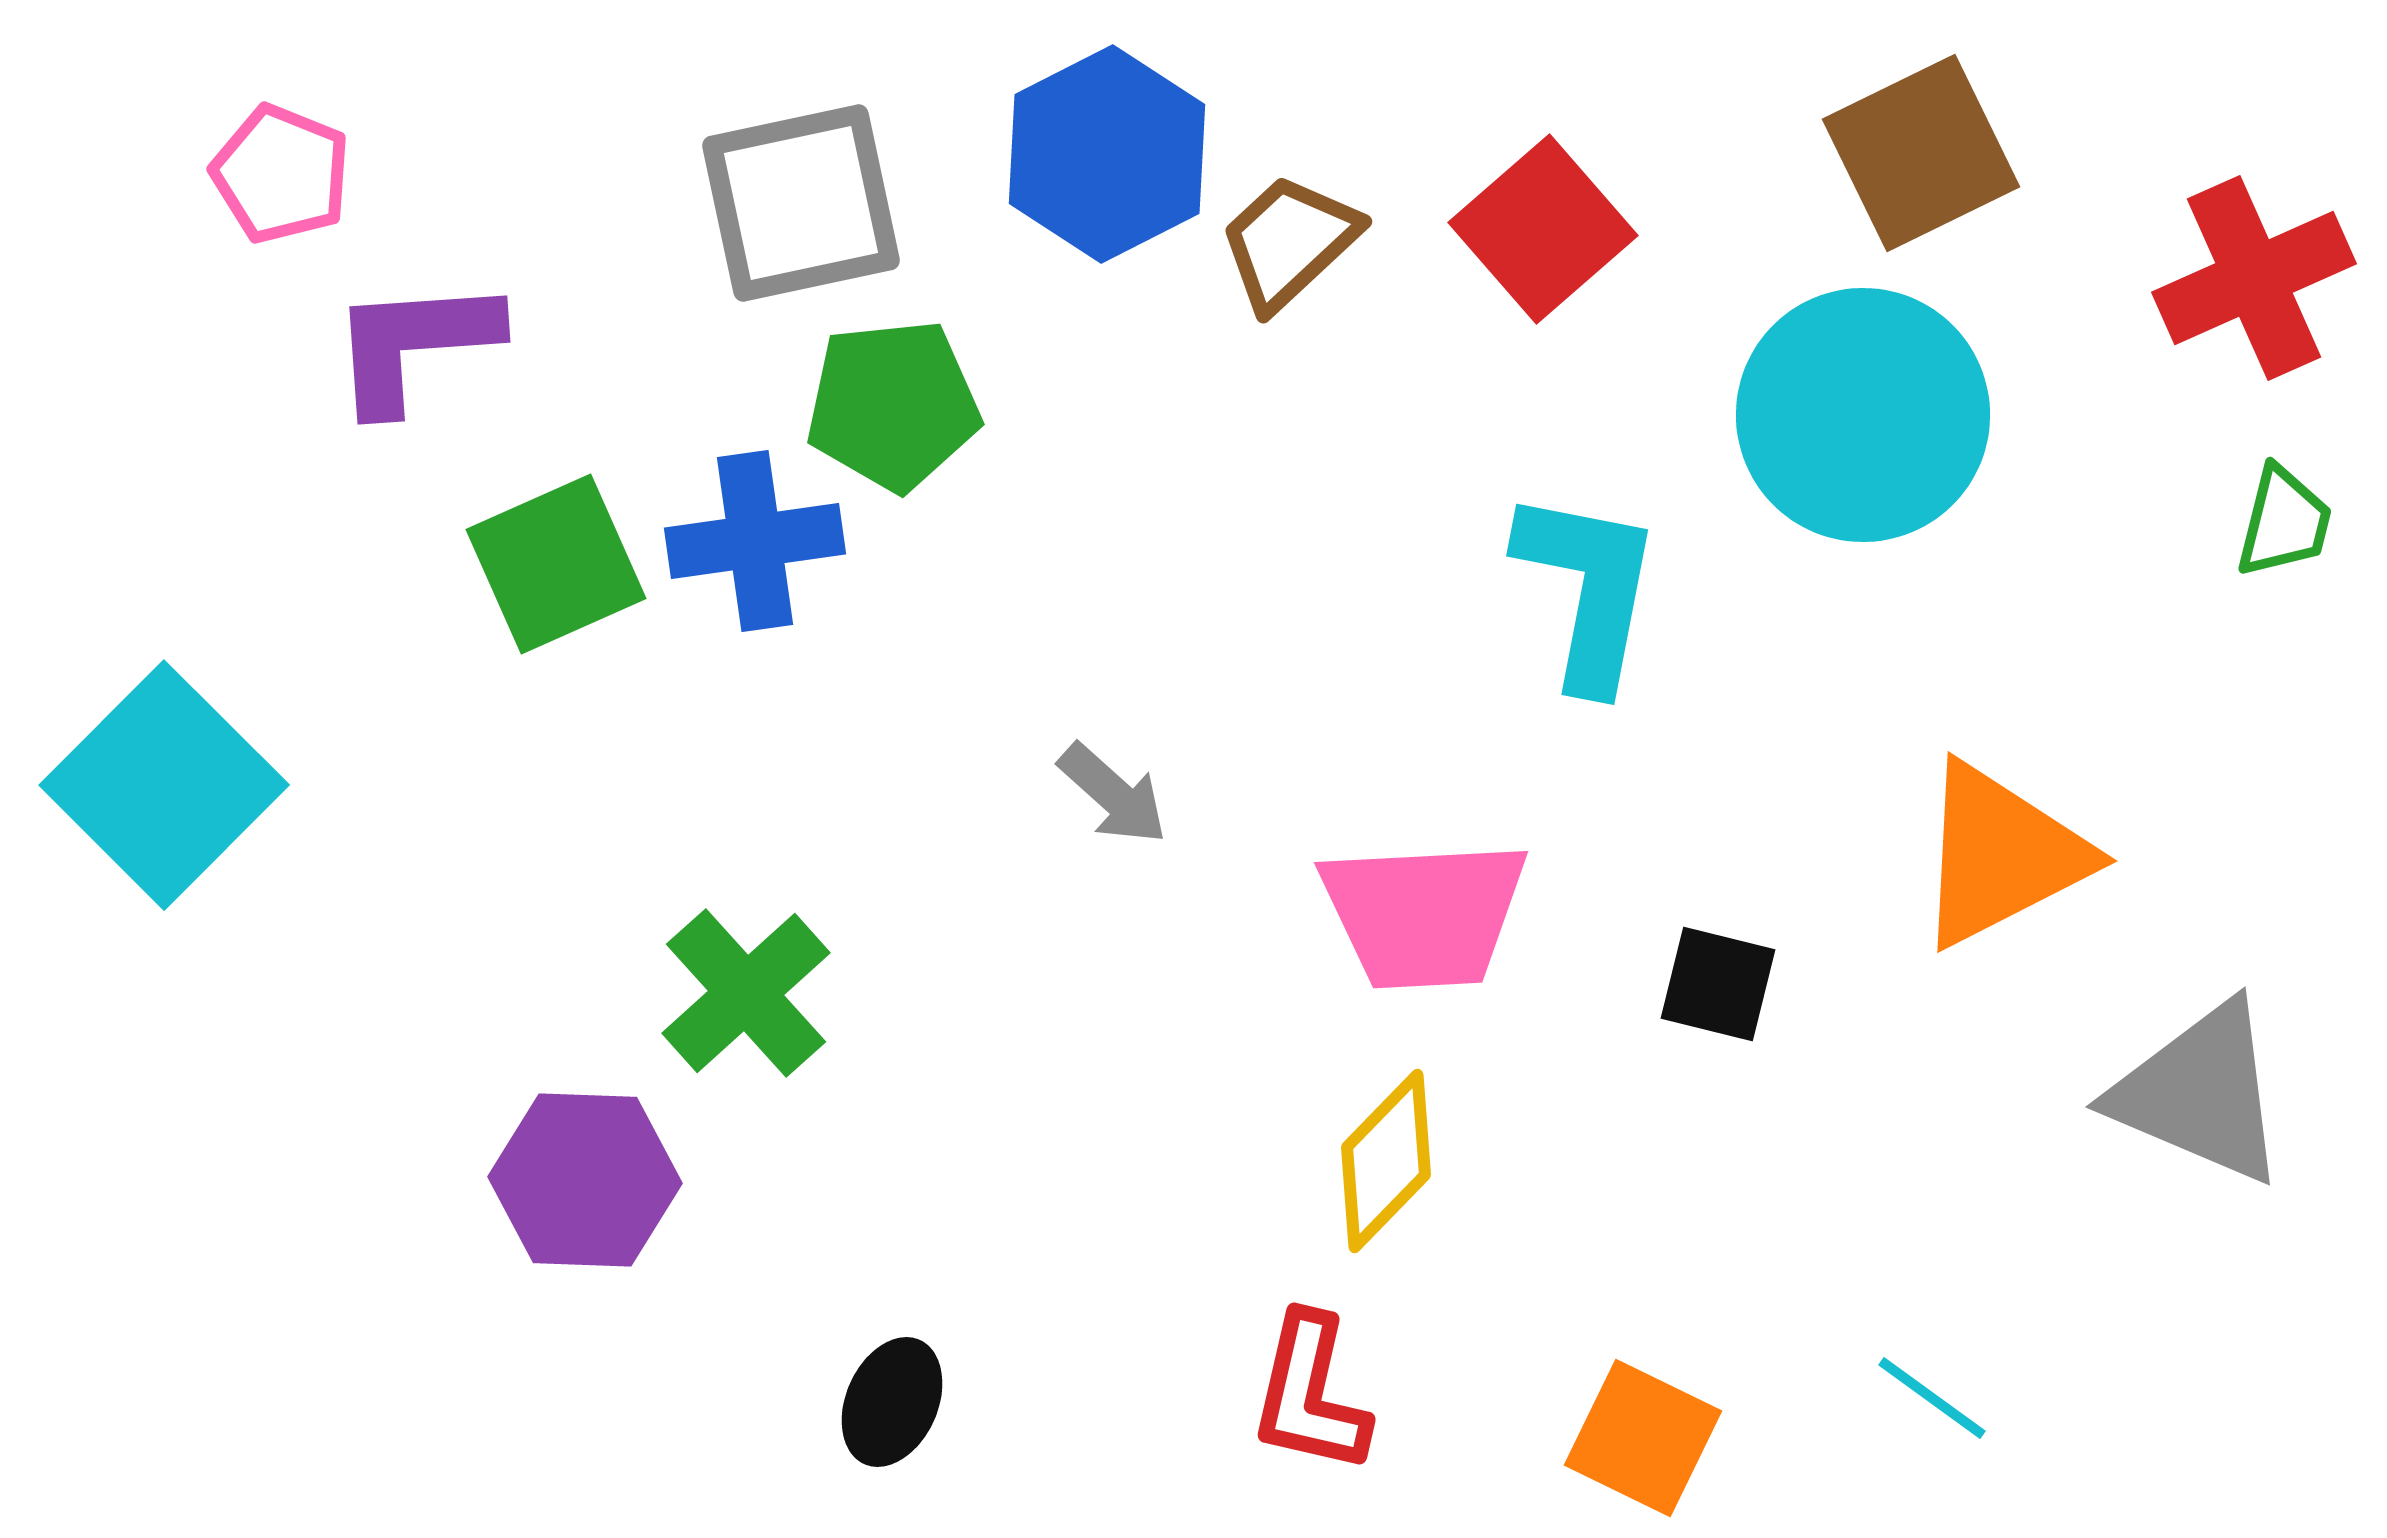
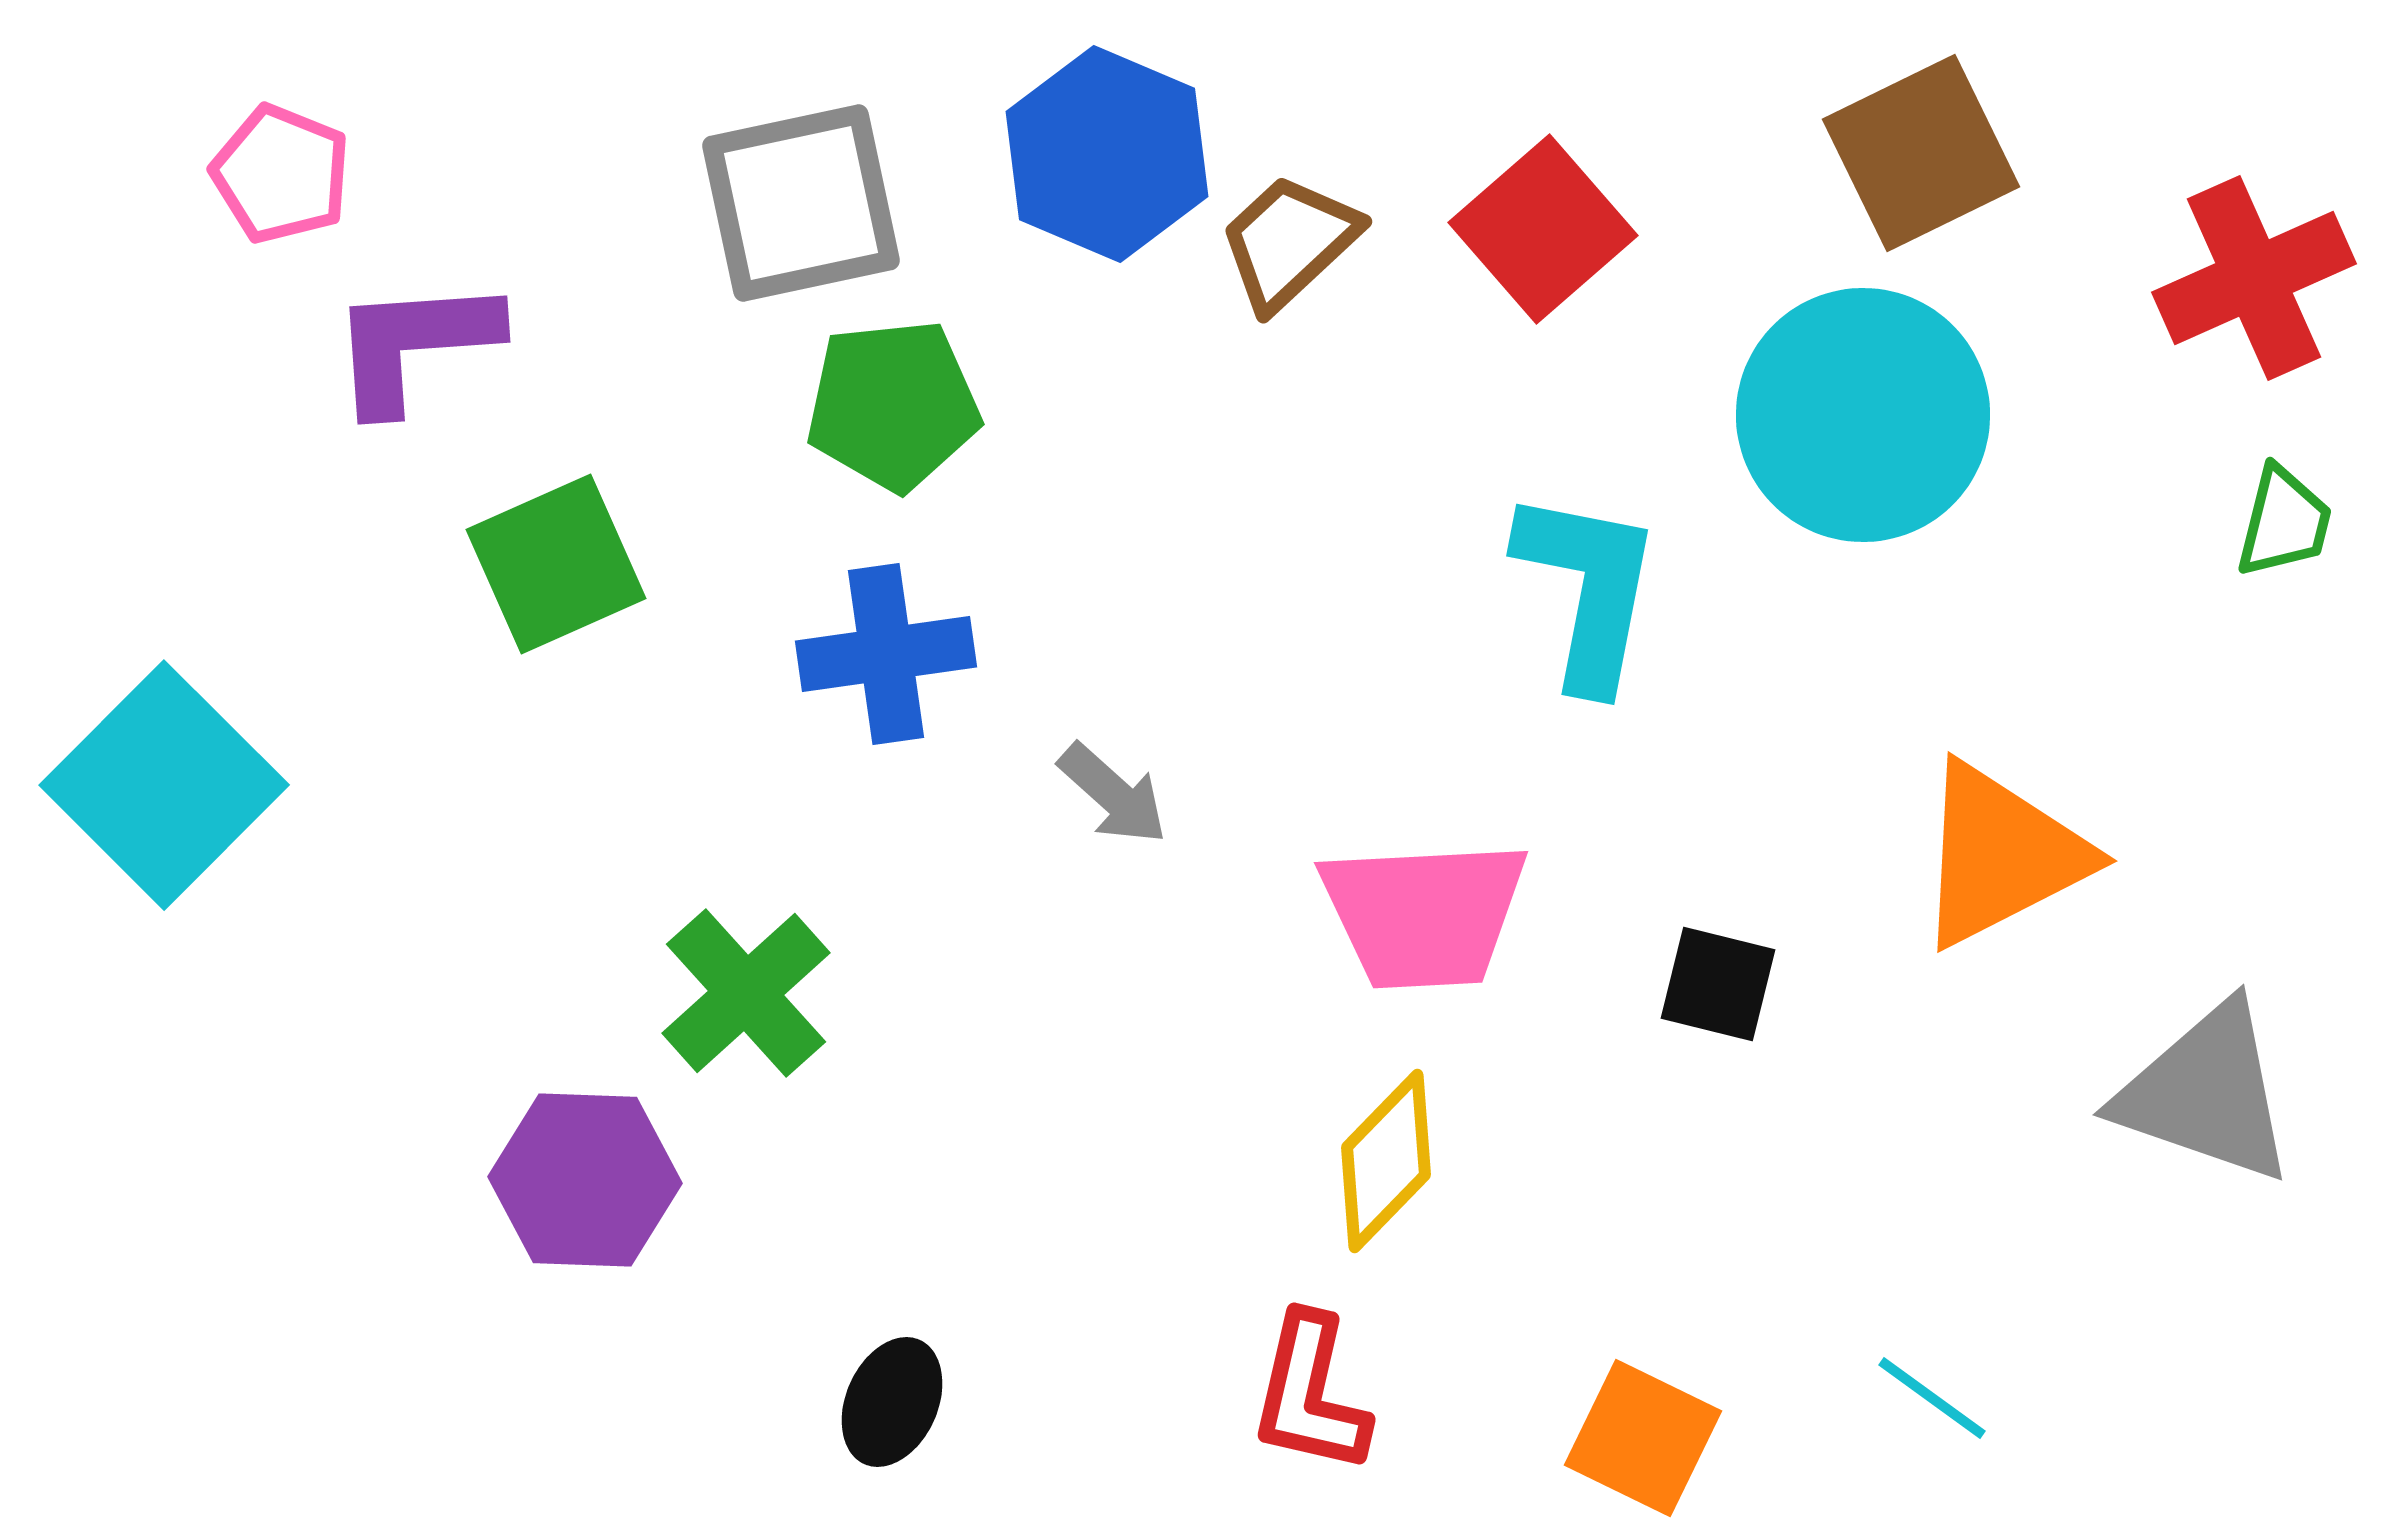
blue hexagon: rotated 10 degrees counterclockwise
blue cross: moved 131 px right, 113 px down
gray triangle: moved 6 px right; rotated 4 degrees counterclockwise
